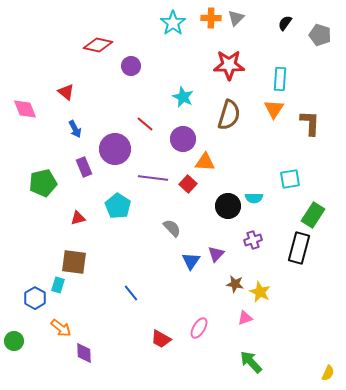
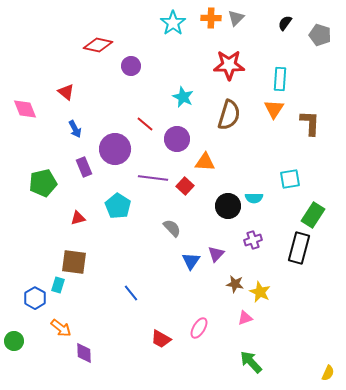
purple circle at (183, 139): moved 6 px left
red square at (188, 184): moved 3 px left, 2 px down
